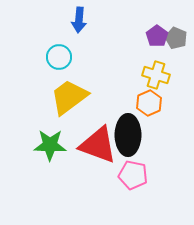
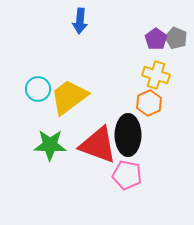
blue arrow: moved 1 px right, 1 px down
purple pentagon: moved 1 px left, 3 px down
cyan circle: moved 21 px left, 32 px down
pink pentagon: moved 6 px left
